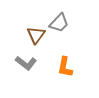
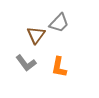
gray L-shape: rotated 15 degrees clockwise
orange L-shape: moved 6 px left
